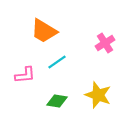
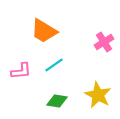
pink cross: moved 1 px left, 1 px up
cyan line: moved 3 px left, 3 px down
pink L-shape: moved 4 px left, 4 px up
yellow star: rotated 8 degrees clockwise
